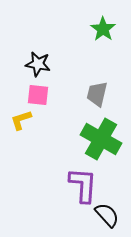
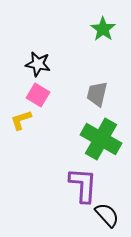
pink square: rotated 25 degrees clockwise
